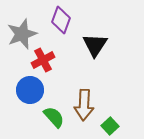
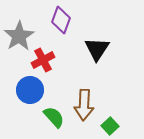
gray star: moved 3 px left, 2 px down; rotated 12 degrees counterclockwise
black triangle: moved 2 px right, 4 px down
